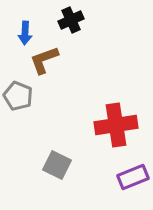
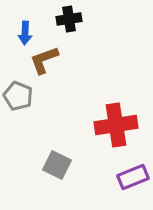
black cross: moved 2 px left, 1 px up; rotated 15 degrees clockwise
